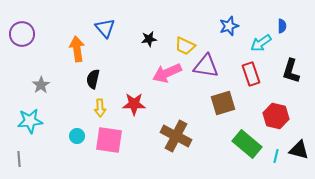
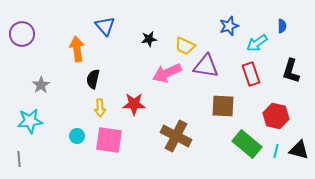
blue triangle: moved 2 px up
cyan arrow: moved 4 px left
brown square: moved 3 px down; rotated 20 degrees clockwise
cyan line: moved 5 px up
